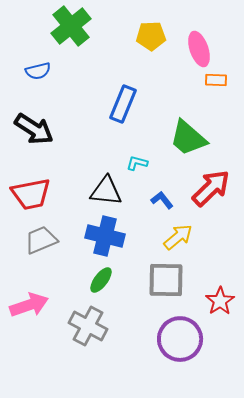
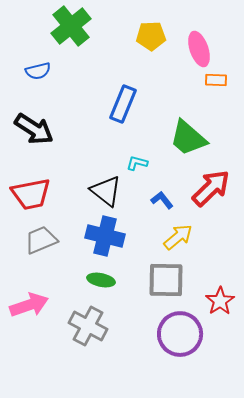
black triangle: rotated 32 degrees clockwise
green ellipse: rotated 64 degrees clockwise
purple circle: moved 5 px up
